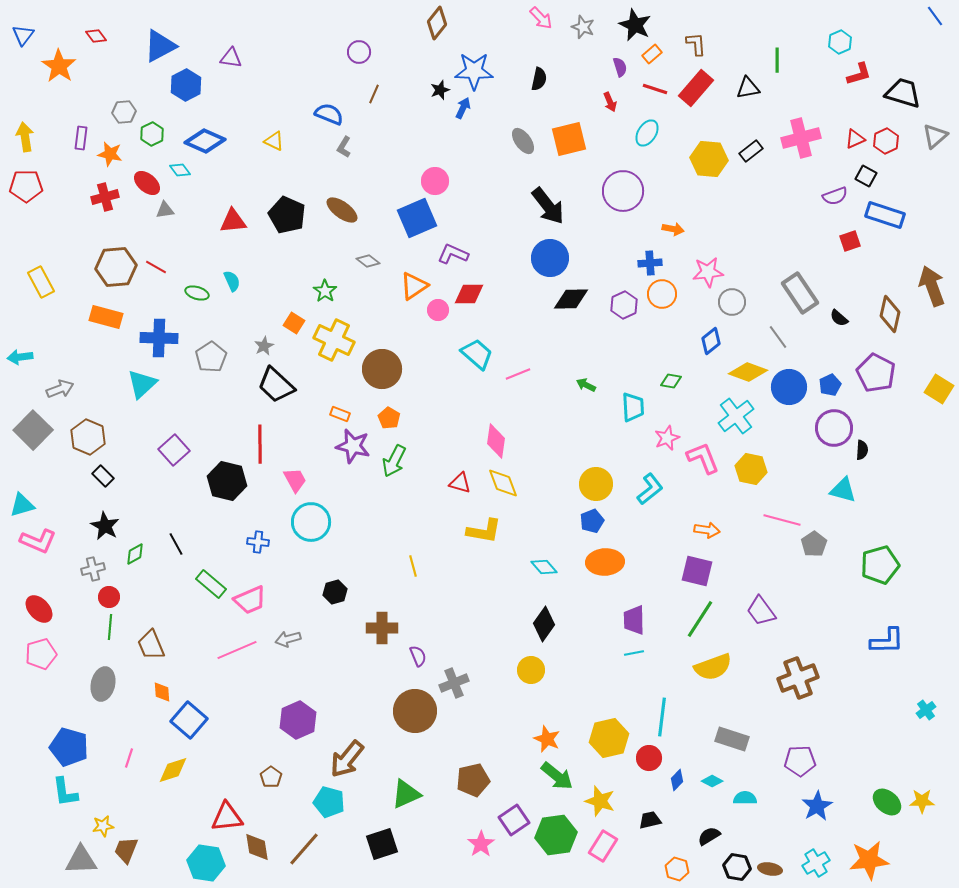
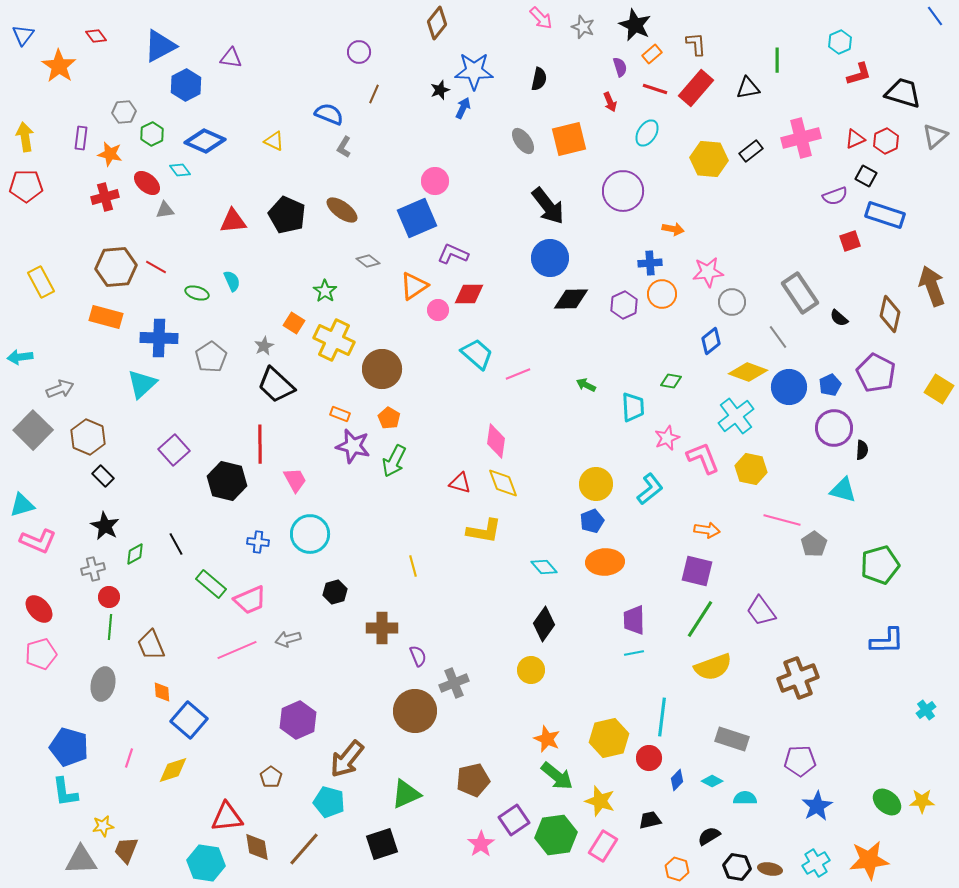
cyan circle at (311, 522): moved 1 px left, 12 px down
